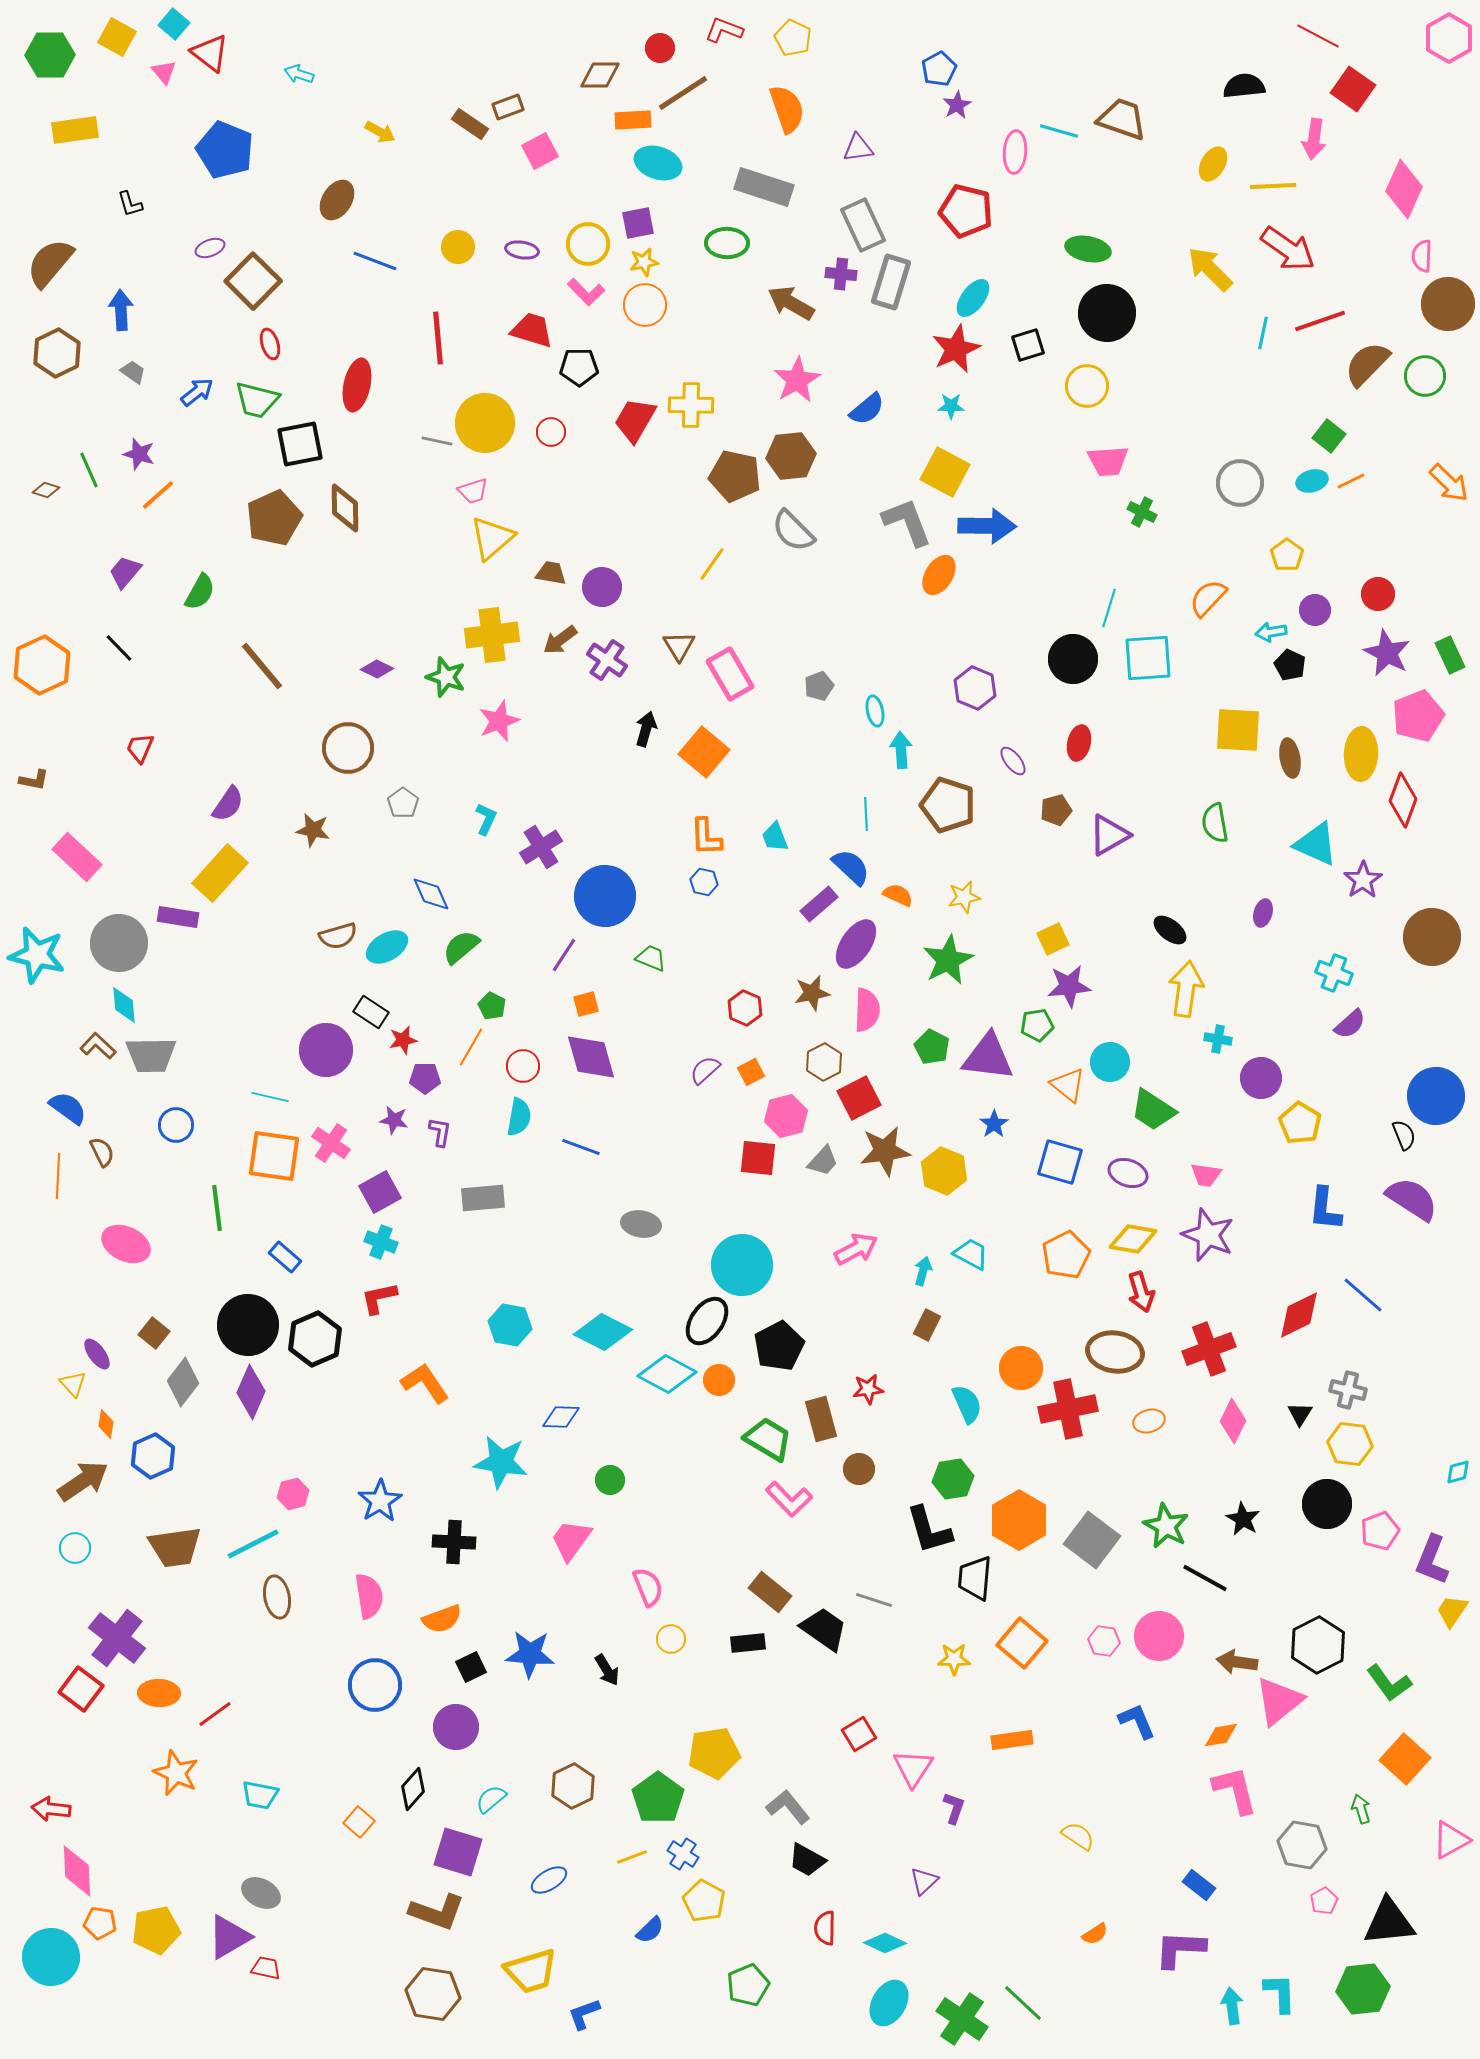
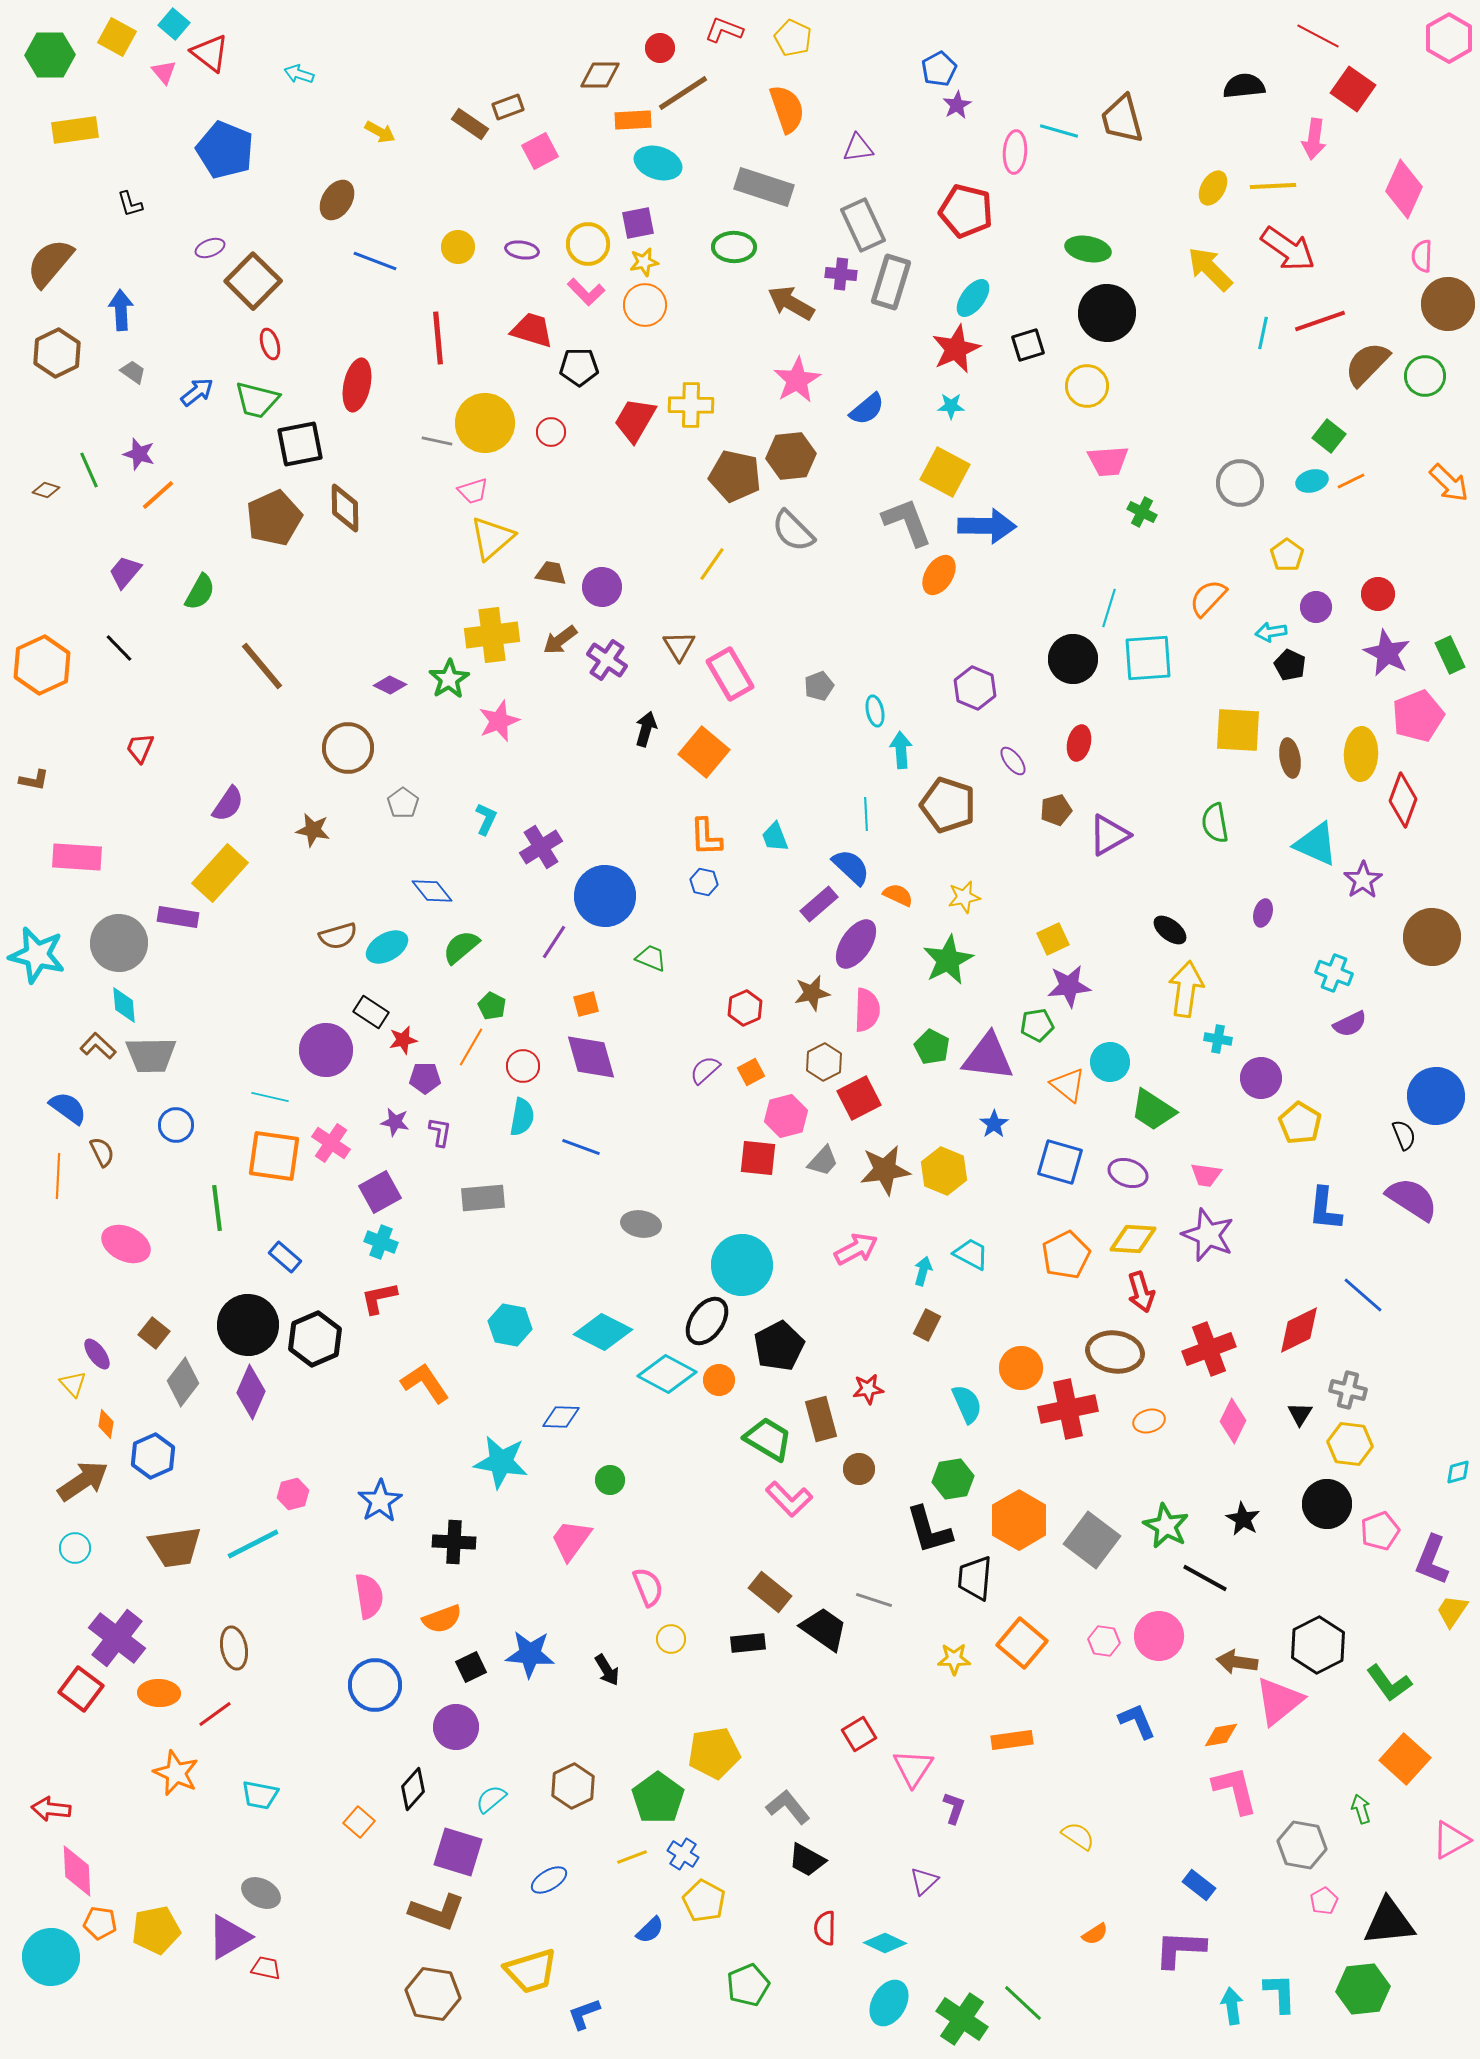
brown trapezoid at (1122, 119): rotated 124 degrees counterclockwise
yellow ellipse at (1213, 164): moved 24 px down
green ellipse at (727, 243): moved 7 px right, 4 px down
purple circle at (1315, 610): moved 1 px right, 3 px up
purple diamond at (377, 669): moved 13 px right, 16 px down
green star at (446, 677): moved 3 px right, 2 px down; rotated 21 degrees clockwise
pink rectangle at (77, 857): rotated 39 degrees counterclockwise
blue diamond at (431, 894): moved 1 px right, 3 px up; rotated 15 degrees counterclockwise
purple line at (564, 955): moved 10 px left, 13 px up
red hexagon at (745, 1008): rotated 12 degrees clockwise
purple semicircle at (1350, 1024): rotated 16 degrees clockwise
cyan semicircle at (519, 1117): moved 3 px right
purple star at (394, 1120): moved 1 px right, 2 px down
brown star at (885, 1151): moved 19 px down
yellow diamond at (1133, 1239): rotated 6 degrees counterclockwise
red diamond at (1299, 1315): moved 15 px down
brown ellipse at (277, 1597): moved 43 px left, 51 px down
